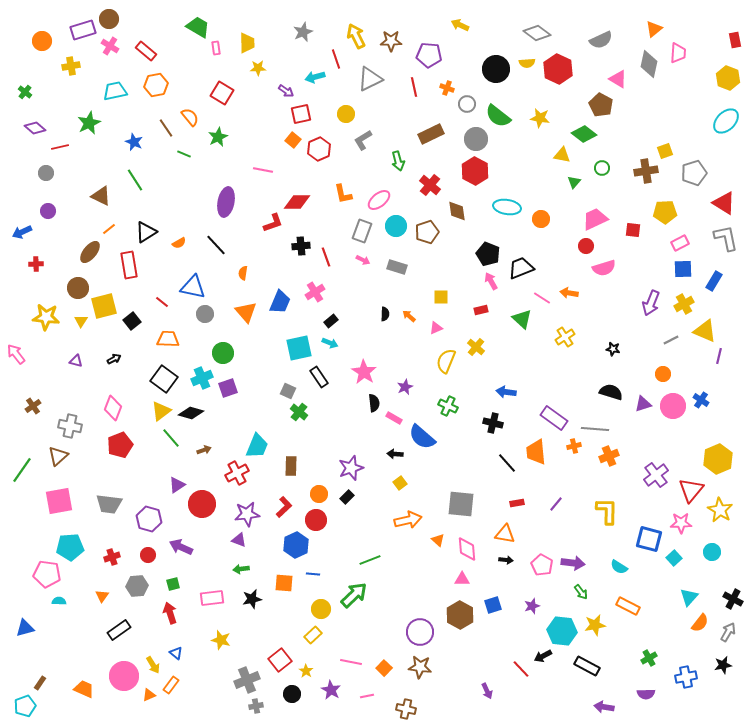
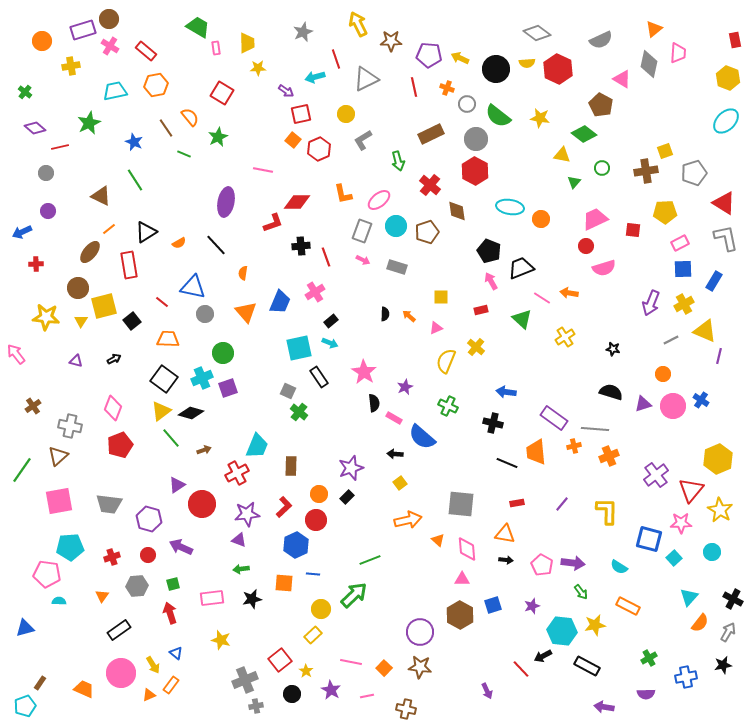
yellow arrow at (460, 25): moved 33 px down
yellow arrow at (356, 36): moved 2 px right, 12 px up
gray triangle at (370, 79): moved 4 px left
pink triangle at (618, 79): moved 4 px right
cyan ellipse at (507, 207): moved 3 px right
black pentagon at (488, 254): moved 1 px right, 3 px up
black line at (507, 463): rotated 25 degrees counterclockwise
purple line at (556, 504): moved 6 px right
pink circle at (124, 676): moved 3 px left, 3 px up
gray cross at (247, 680): moved 2 px left
